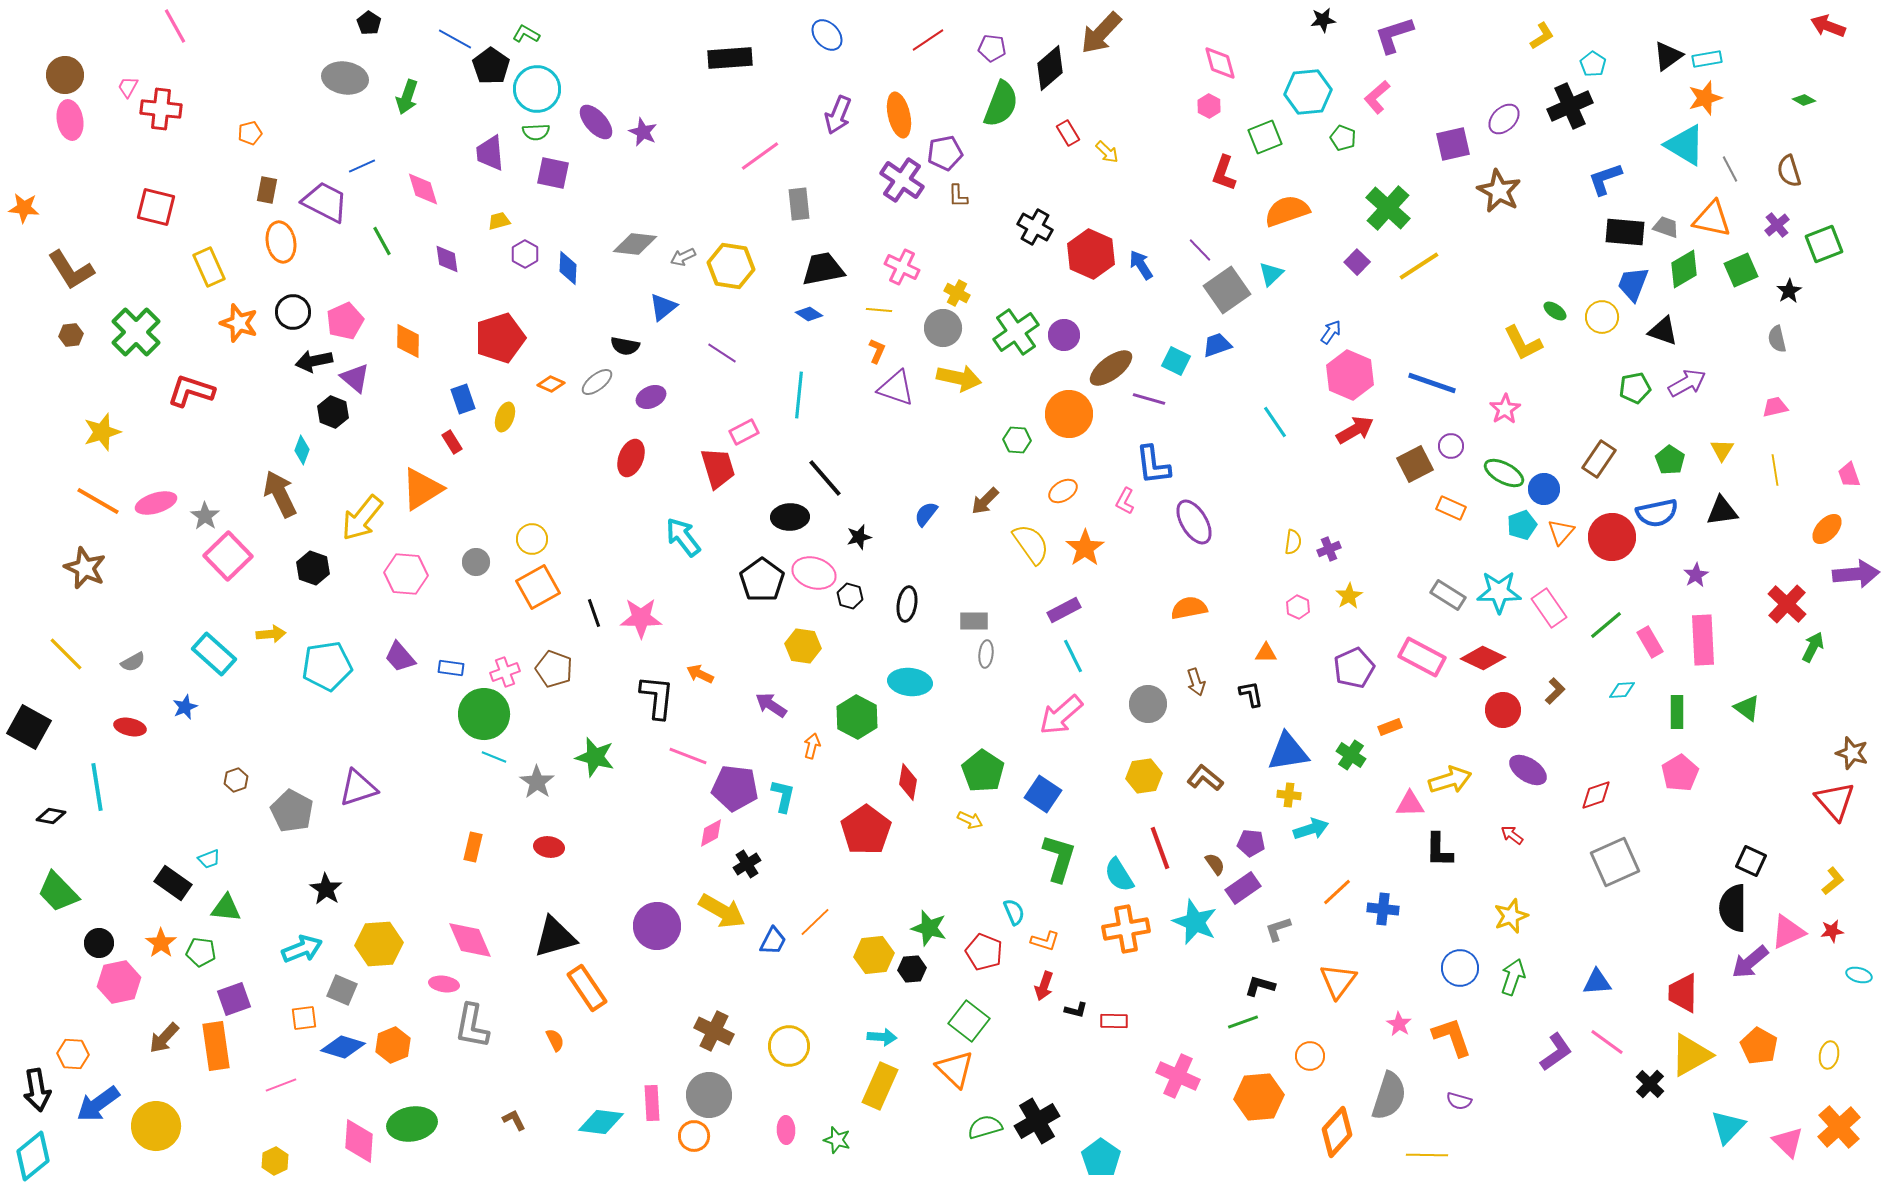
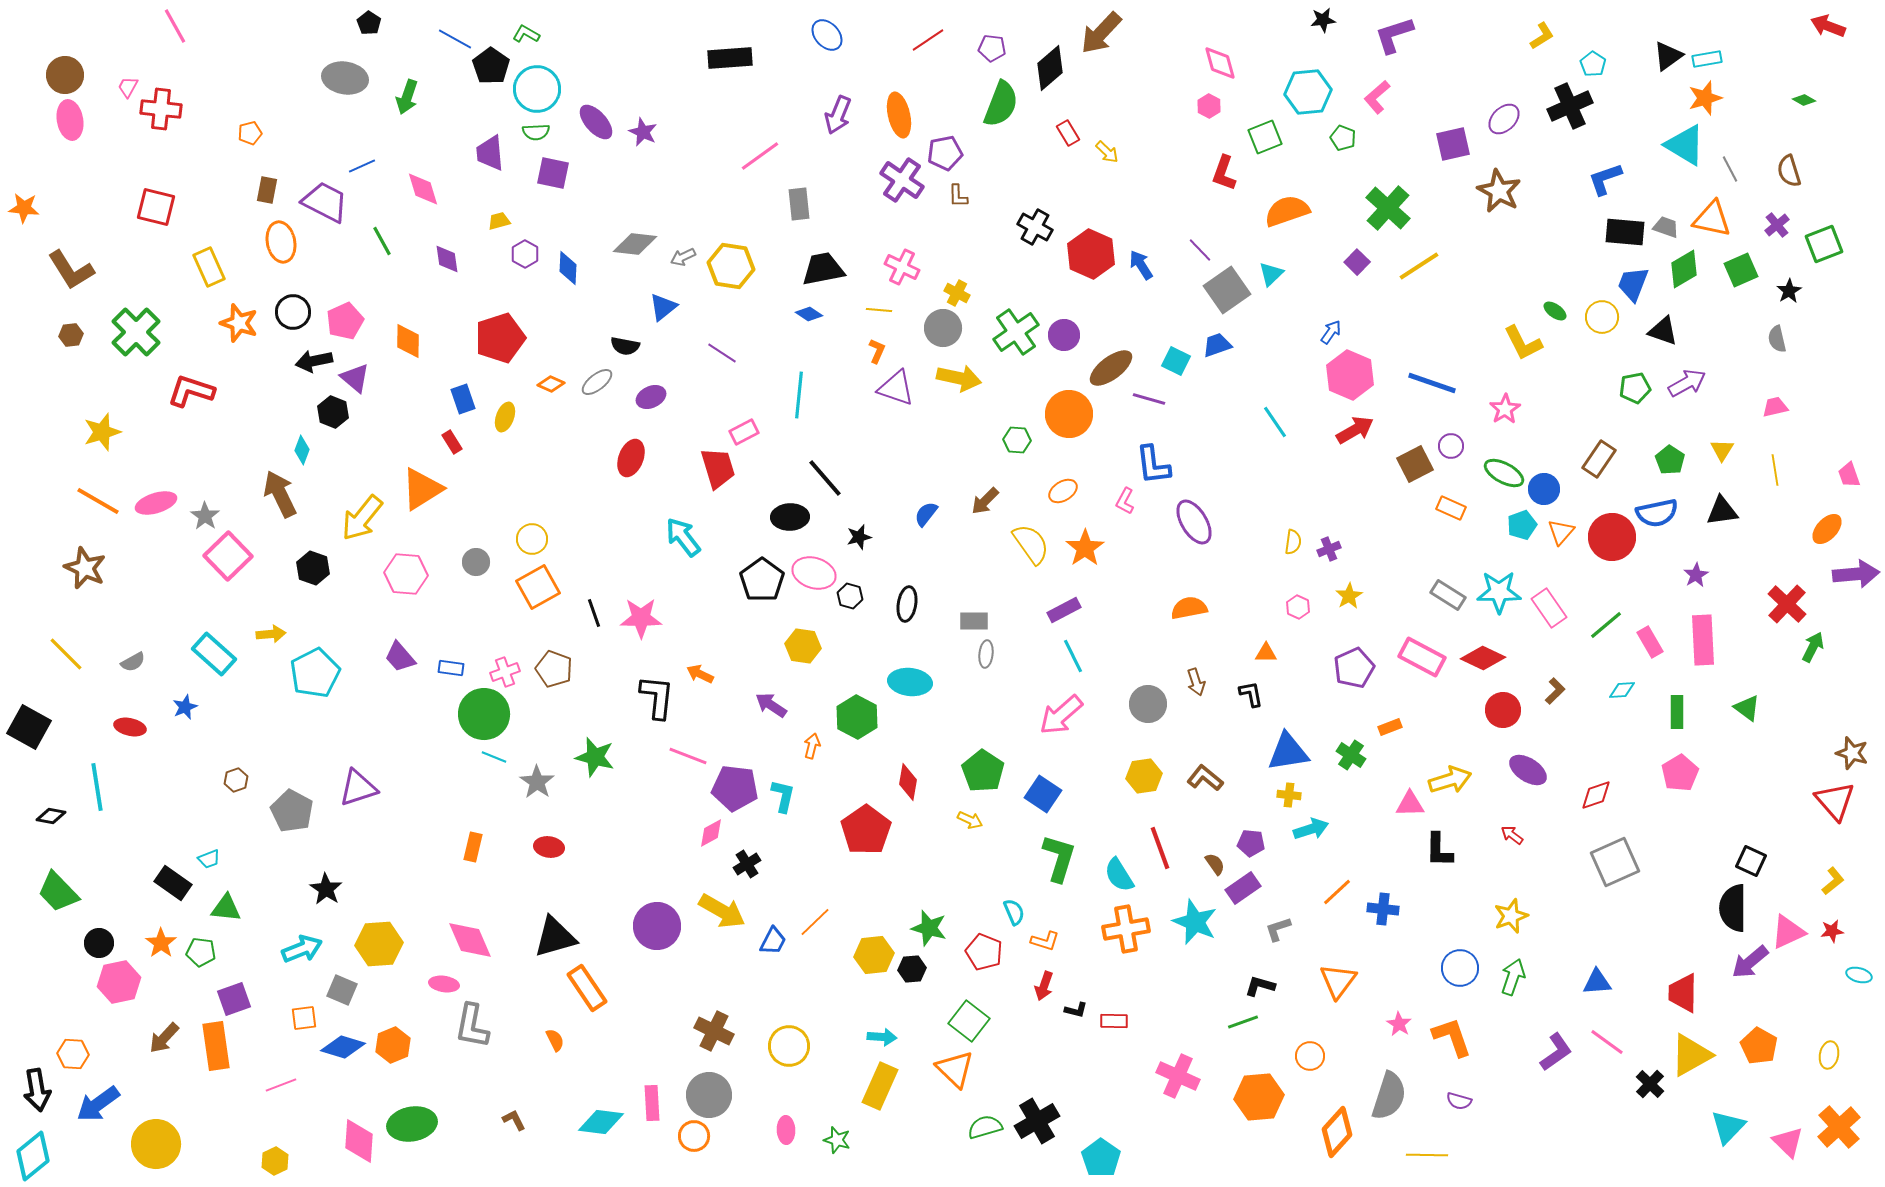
cyan pentagon at (327, 666): moved 12 px left, 7 px down; rotated 18 degrees counterclockwise
yellow circle at (156, 1126): moved 18 px down
